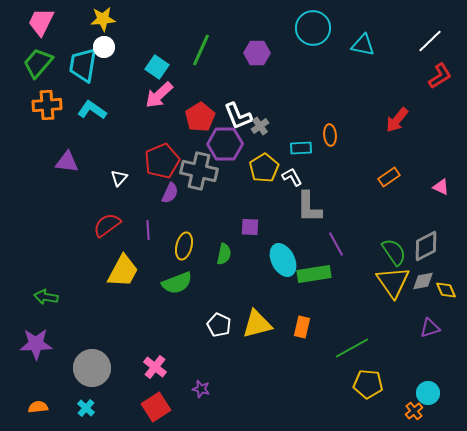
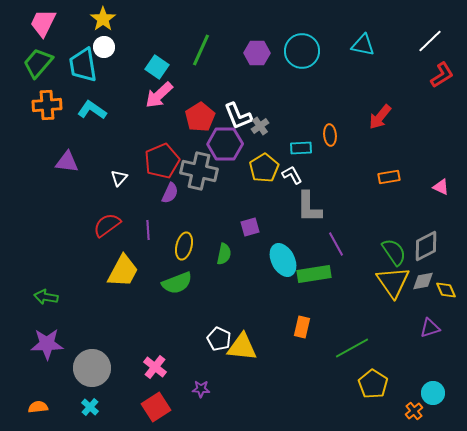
yellow star at (103, 19): rotated 30 degrees counterclockwise
pink trapezoid at (41, 22): moved 2 px right, 1 px down
cyan circle at (313, 28): moved 11 px left, 23 px down
cyan trapezoid at (83, 65): rotated 18 degrees counterclockwise
red L-shape at (440, 76): moved 2 px right, 1 px up
red arrow at (397, 120): moved 17 px left, 3 px up
white L-shape at (292, 177): moved 2 px up
orange rectangle at (389, 177): rotated 25 degrees clockwise
purple square at (250, 227): rotated 18 degrees counterclockwise
yellow triangle at (257, 324): moved 15 px left, 23 px down; rotated 20 degrees clockwise
white pentagon at (219, 325): moved 14 px down
purple star at (36, 344): moved 11 px right
yellow pentagon at (368, 384): moved 5 px right; rotated 28 degrees clockwise
purple star at (201, 389): rotated 12 degrees counterclockwise
cyan circle at (428, 393): moved 5 px right
cyan cross at (86, 408): moved 4 px right, 1 px up
